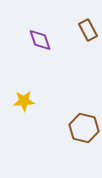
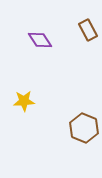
purple diamond: rotated 15 degrees counterclockwise
brown hexagon: rotated 8 degrees clockwise
